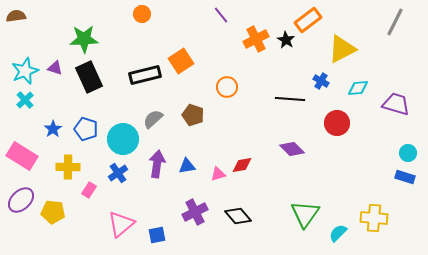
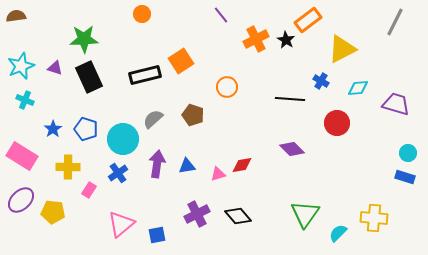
cyan star at (25, 71): moved 4 px left, 5 px up
cyan cross at (25, 100): rotated 24 degrees counterclockwise
purple cross at (195, 212): moved 2 px right, 2 px down
